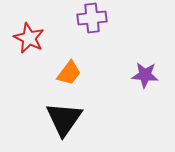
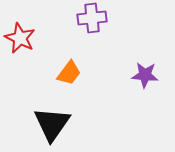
red star: moved 9 px left
black triangle: moved 12 px left, 5 px down
